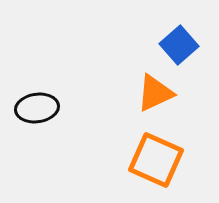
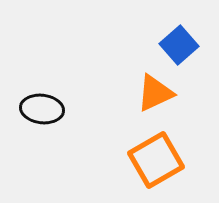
black ellipse: moved 5 px right, 1 px down; rotated 15 degrees clockwise
orange square: rotated 36 degrees clockwise
